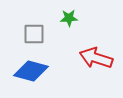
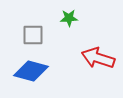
gray square: moved 1 px left, 1 px down
red arrow: moved 2 px right
